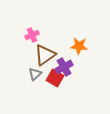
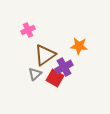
pink cross: moved 4 px left, 5 px up
